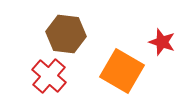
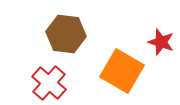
red star: moved 1 px left
red cross: moved 7 px down
